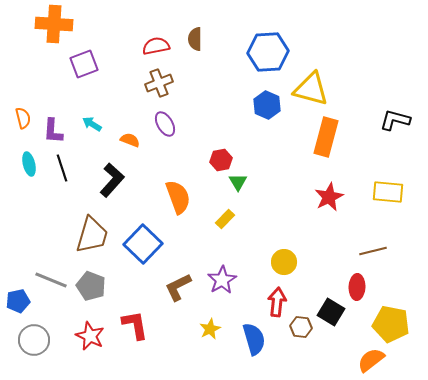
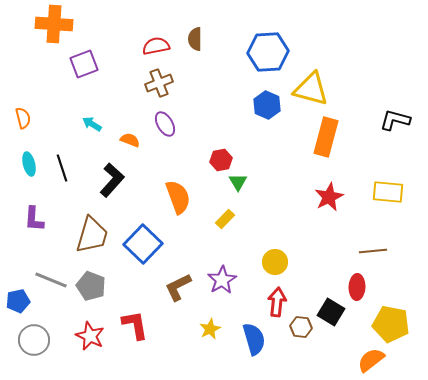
purple L-shape at (53, 131): moved 19 px left, 88 px down
brown line at (373, 251): rotated 8 degrees clockwise
yellow circle at (284, 262): moved 9 px left
